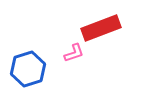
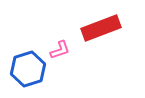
pink L-shape: moved 14 px left, 3 px up
